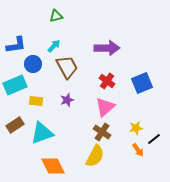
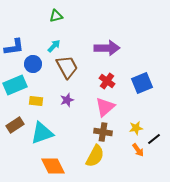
blue L-shape: moved 2 px left, 2 px down
brown cross: moved 1 px right; rotated 24 degrees counterclockwise
